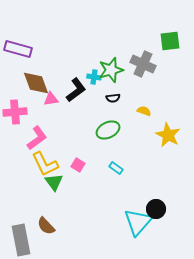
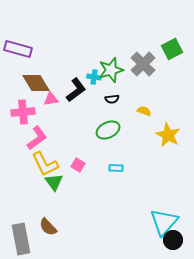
green square: moved 2 px right, 8 px down; rotated 20 degrees counterclockwise
gray cross: rotated 20 degrees clockwise
brown diamond: rotated 12 degrees counterclockwise
black semicircle: moved 1 px left, 1 px down
pink cross: moved 8 px right
cyan rectangle: rotated 32 degrees counterclockwise
black circle: moved 17 px right, 31 px down
cyan triangle: moved 26 px right
brown semicircle: moved 2 px right, 1 px down
gray rectangle: moved 1 px up
